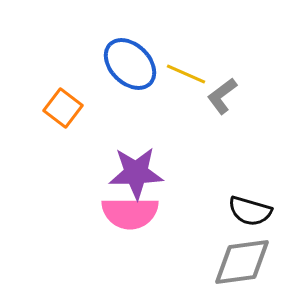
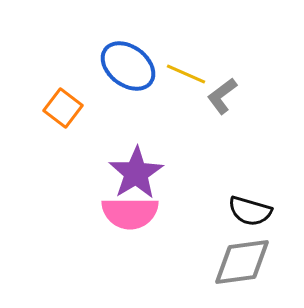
blue ellipse: moved 2 px left, 2 px down; rotated 8 degrees counterclockwise
purple star: rotated 30 degrees counterclockwise
